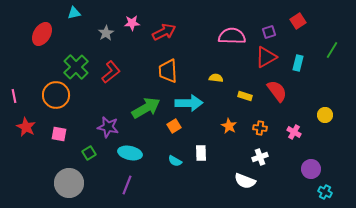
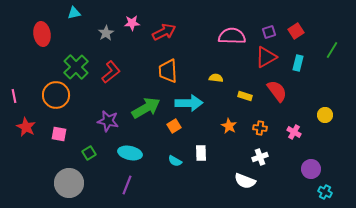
red square: moved 2 px left, 10 px down
red ellipse: rotated 40 degrees counterclockwise
purple star: moved 6 px up
